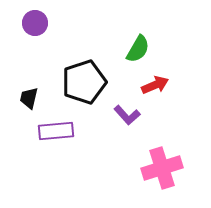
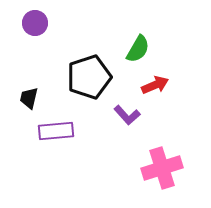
black pentagon: moved 5 px right, 5 px up
